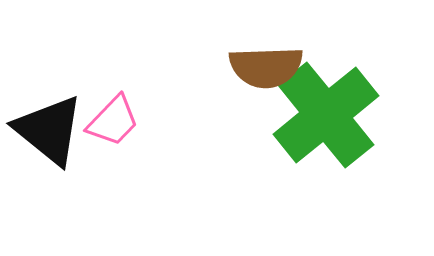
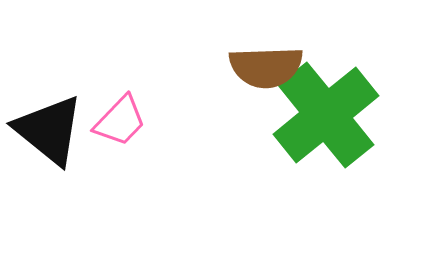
pink trapezoid: moved 7 px right
